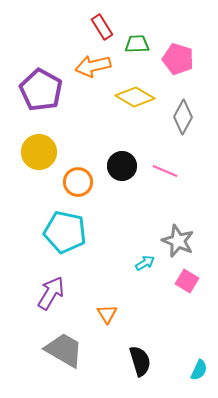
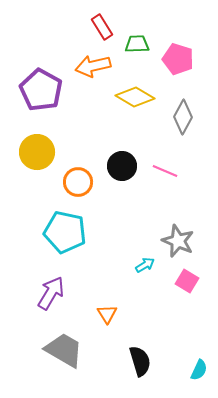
yellow circle: moved 2 px left
cyan arrow: moved 2 px down
